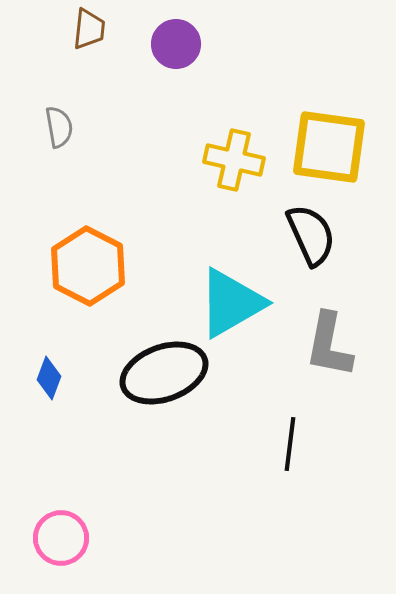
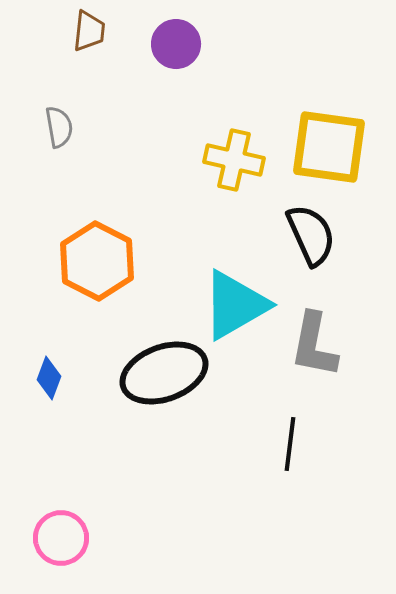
brown trapezoid: moved 2 px down
orange hexagon: moved 9 px right, 5 px up
cyan triangle: moved 4 px right, 2 px down
gray L-shape: moved 15 px left
